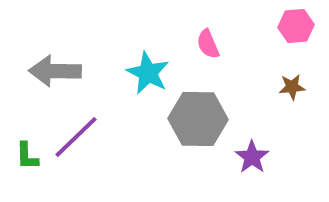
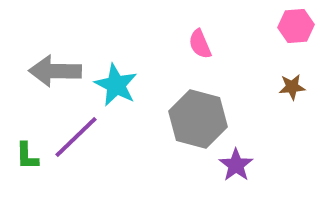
pink semicircle: moved 8 px left
cyan star: moved 32 px left, 12 px down
gray hexagon: rotated 14 degrees clockwise
purple star: moved 16 px left, 8 px down
